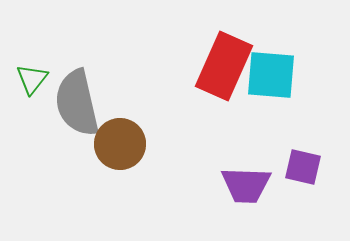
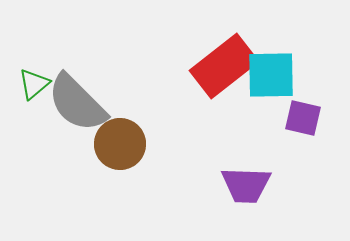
red rectangle: rotated 28 degrees clockwise
cyan square: rotated 6 degrees counterclockwise
green triangle: moved 2 px right, 5 px down; rotated 12 degrees clockwise
gray semicircle: rotated 32 degrees counterclockwise
purple square: moved 49 px up
